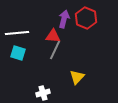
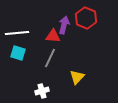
purple arrow: moved 6 px down
gray line: moved 5 px left, 8 px down
white cross: moved 1 px left, 2 px up
